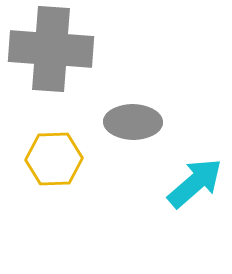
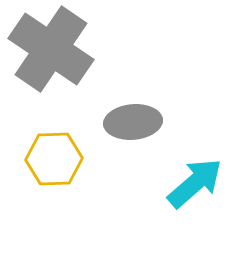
gray cross: rotated 30 degrees clockwise
gray ellipse: rotated 6 degrees counterclockwise
